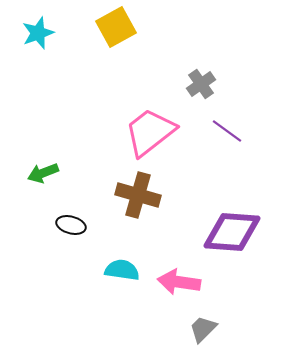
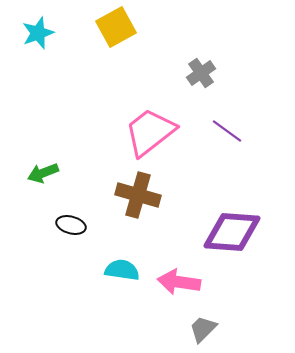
gray cross: moved 11 px up
